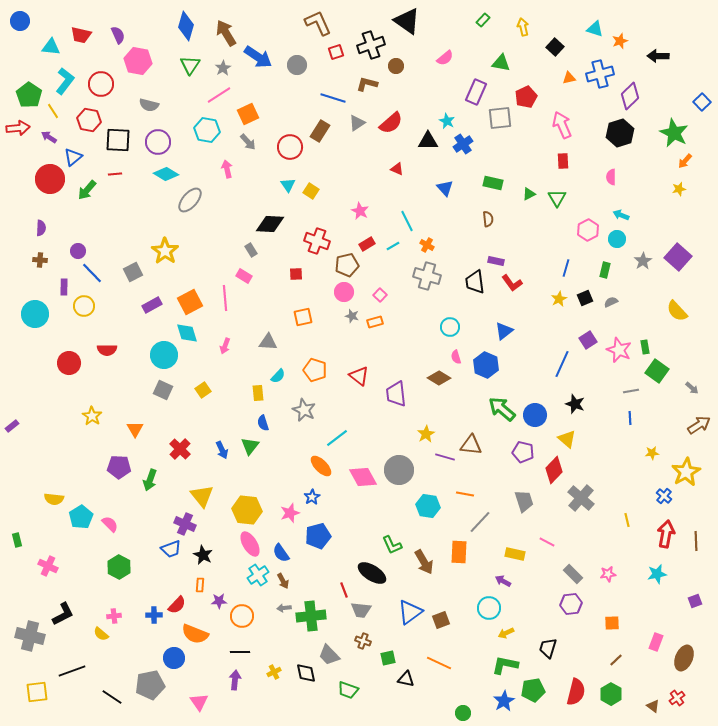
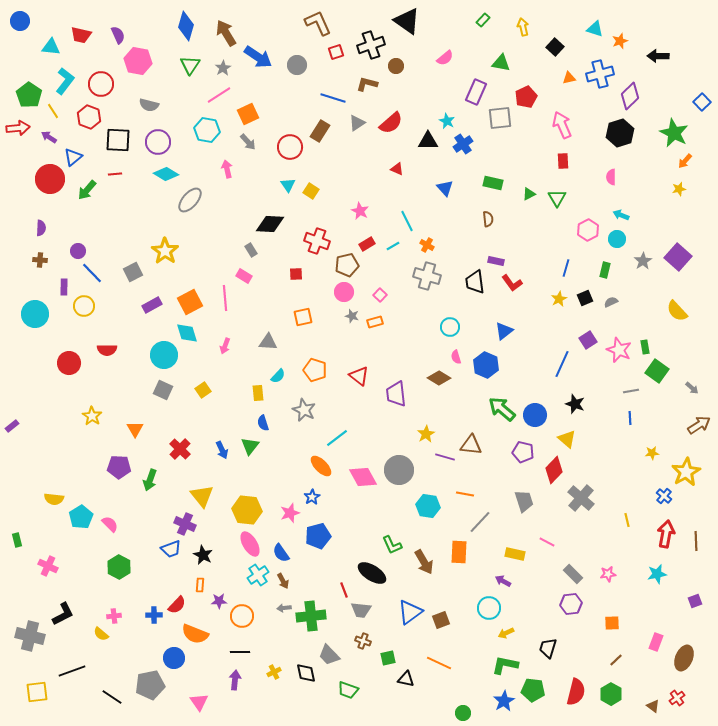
red hexagon at (89, 120): moved 3 px up; rotated 10 degrees clockwise
green pentagon at (533, 690): rotated 15 degrees clockwise
